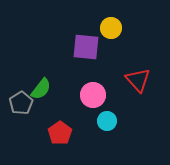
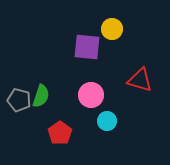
yellow circle: moved 1 px right, 1 px down
purple square: moved 1 px right
red triangle: moved 2 px right; rotated 32 degrees counterclockwise
green semicircle: moved 7 px down; rotated 20 degrees counterclockwise
pink circle: moved 2 px left
gray pentagon: moved 2 px left, 3 px up; rotated 25 degrees counterclockwise
